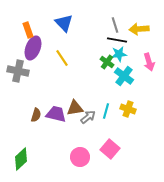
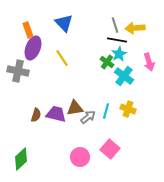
yellow arrow: moved 4 px left, 1 px up
cyan star: rotated 21 degrees counterclockwise
